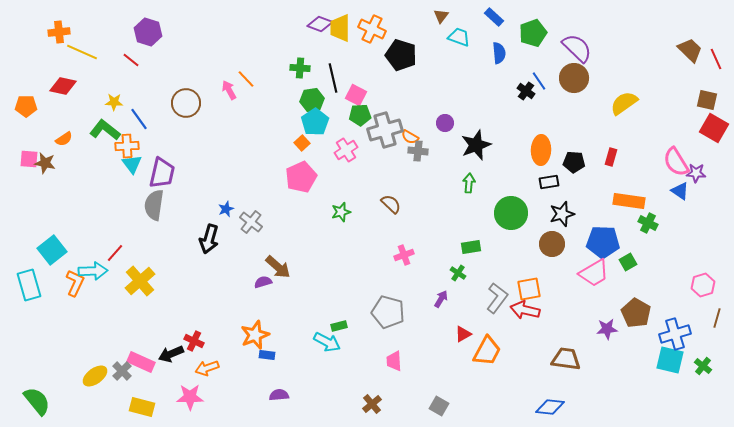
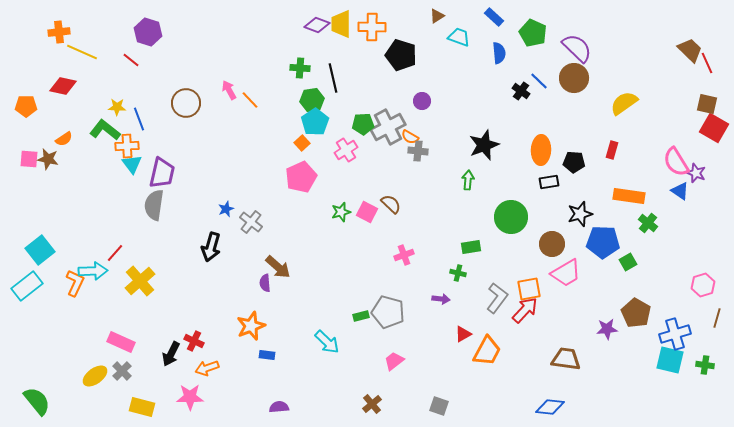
brown triangle at (441, 16): moved 4 px left; rotated 21 degrees clockwise
purple diamond at (320, 24): moved 3 px left, 1 px down
yellow trapezoid at (340, 28): moved 1 px right, 4 px up
orange cross at (372, 29): moved 2 px up; rotated 24 degrees counterclockwise
green pentagon at (533, 33): rotated 28 degrees counterclockwise
red line at (716, 59): moved 9 px left, 4 px down
orange line at (246, 79): moved 4 px right, 21 px down
blue line at (539, 81): rotated 12 degrees counterclockwise
black cross at (526, 91): moved 5 px left
pink square at (356, 95): moved 11 px right, 117 px down
brown square at (707, 100): moved 4 px down
yellow star at (114, 102): moved 3 px right, 5 px down
green pentagon at (360, 115): moved 3 px right, 9 px down
blue line at (139, 119): rotated 15 degrees clockwise
purple circle at (445, 123): moved 23 px left, 22 px up
gray cross at (385, 130): moved 3 px right, 3 px up; rotated 12 degrees counterclockwise
black star at (476, 145): moved 8 px right
red rectangle at (611, 157): moved 1 px right, 7 px up
brown star at (45, 163): moved 3 px right, 4 px up
purple star at (696, 173): rotated 18 degrees clockwise
green arrow at (469, 183): moved 1 px left, 3 px up
orange rectangle at (629, 201): moved 5 px up
green circle at (511, 213): moved 4 px down
black star at (562, 214): moved 18 px right
green cross at (648, 223): rotated 12 degrees clockwise
black arrow at (209, 239): moved 2 px right, 8 px down
cyan square at (52, 250): moved 12 px left
green cross at (458, 273): rotated 21 degrees counterclockwise
pink trapezoid at (594, 273): moved 28 px left
purple semicircle at (263, 282): moved 2 px right, 1 px down; rotated 78 degrees counterclockwise
cyan rectangle at (29, 285): moved 2 px left, 1 px down; rotated 68 degrees clockwise
purple arrow at (441, 299): rotated 66 degrees clockwise
red arrow at (525, 310): rotated 120 degrees clockwise
green rectangle at (339, 326): moved 22 px right, 10 px up
orange star at (255, 335): moved 4 px left, 9 px up
cyan arrow at (327, 342): rotated 16 degrees clockwise
black arrow at (171, 354): rotated 40 degrees counterclockwise
pink trapezoid at (394, 361): rotated 55 degrees clockwise
pink rectangle at (141, 362): moved 20 px left, 20 px up
green cross at (703, 366): moved 2 px right, 1 px up; rotated 30 degrees counterclockwise
purple semicircle at (279, 395): moved 12 px down
gray square at (439, 406): rotated 12 degrees counterclockwise
